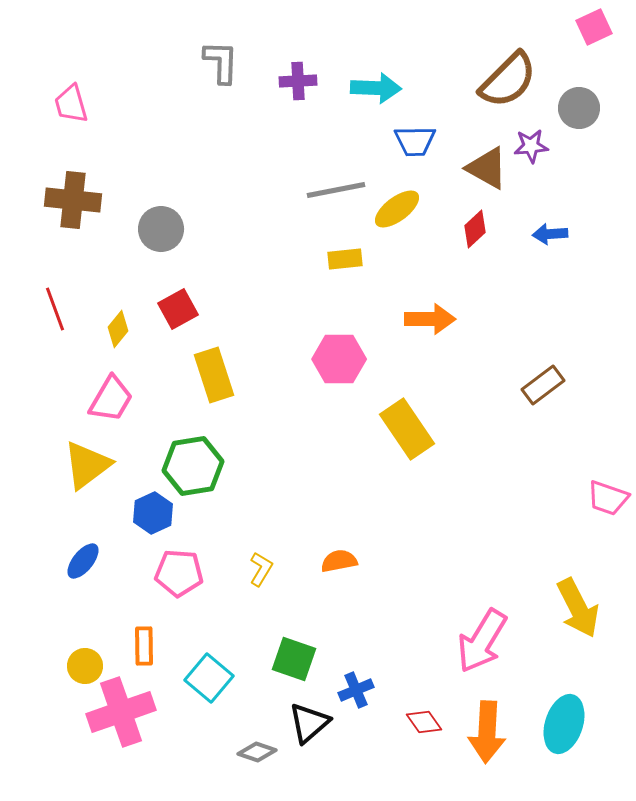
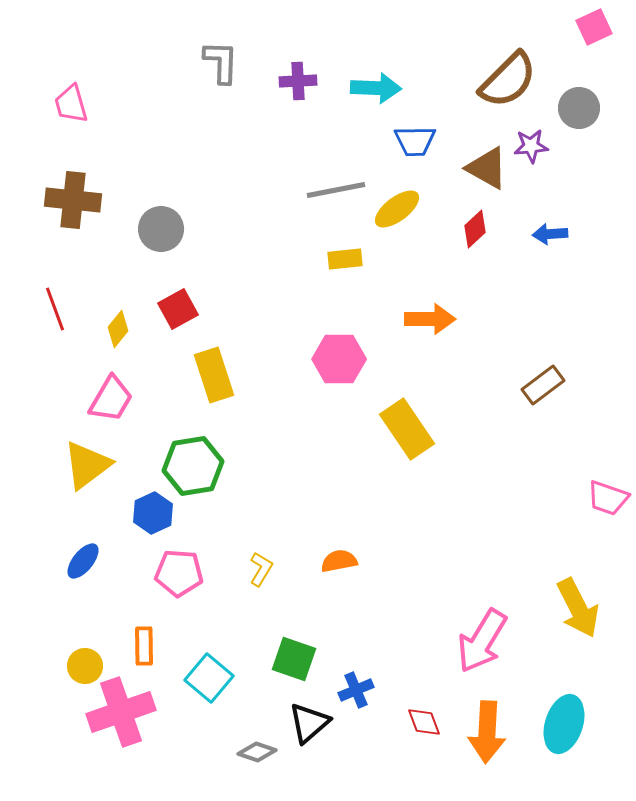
red diamond at (424, 722): rotated 15 degrees clockwise
